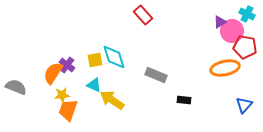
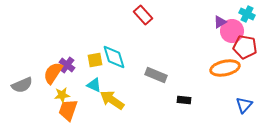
gray semicircle: moved 6 px right, 2 px up; rotated 135 degrees clockwise
